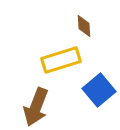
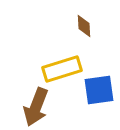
yellow rectangle: moved 1 px right, 9 px down
blue square: rotated 32 degrees clockwise
